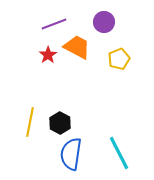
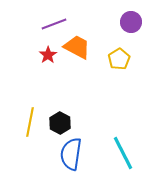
purple circle: moved 27 px right
yellow pentagon: rotated 10 degrees counterclockwise
cyan line: moved 4 px right
